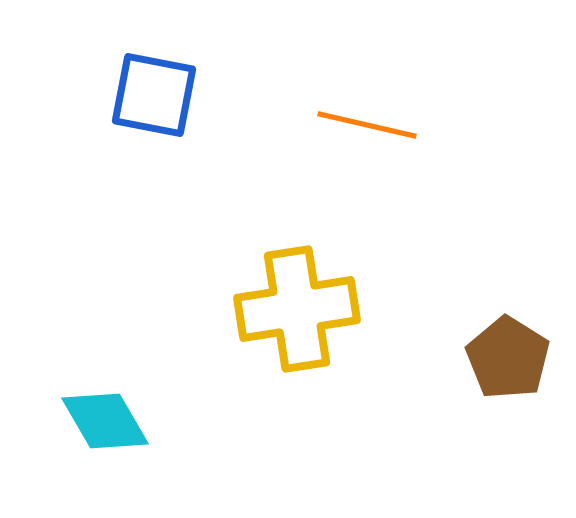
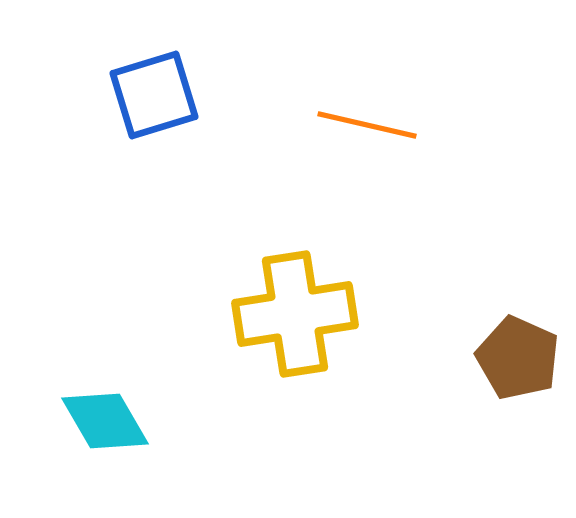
blue square: rotated 28 degrees counterclockwise
yellow cross: moved 2 px left, 5 px down
brown pentagon: moved 10 px right; rotated 8 degrees counterclockwise
